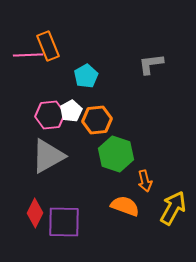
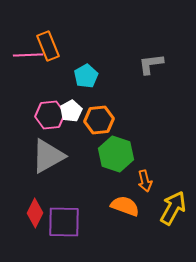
orange hexagon: moved 2 px right
